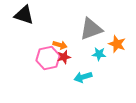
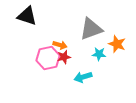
black triangle: moved 3 px right, 1 px down
